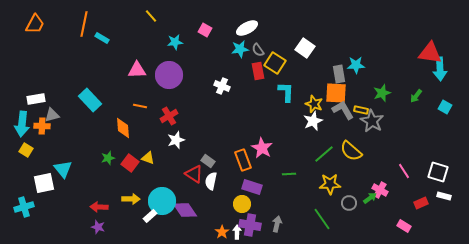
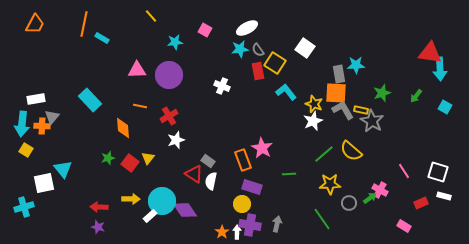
cyan L-shape at (286, 92): rotated 40 degrees counterclockwise
gray triangle at (52, 115): moved 2 px down; rotated 35 degrees counterclockwise
yellow triangle at (148, 158): rotated 48 degrees clockwise
